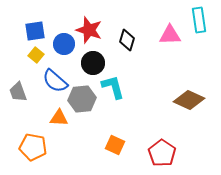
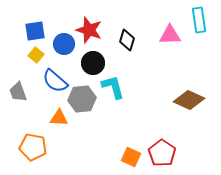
orange square: moved 16 px right, 12 px down
